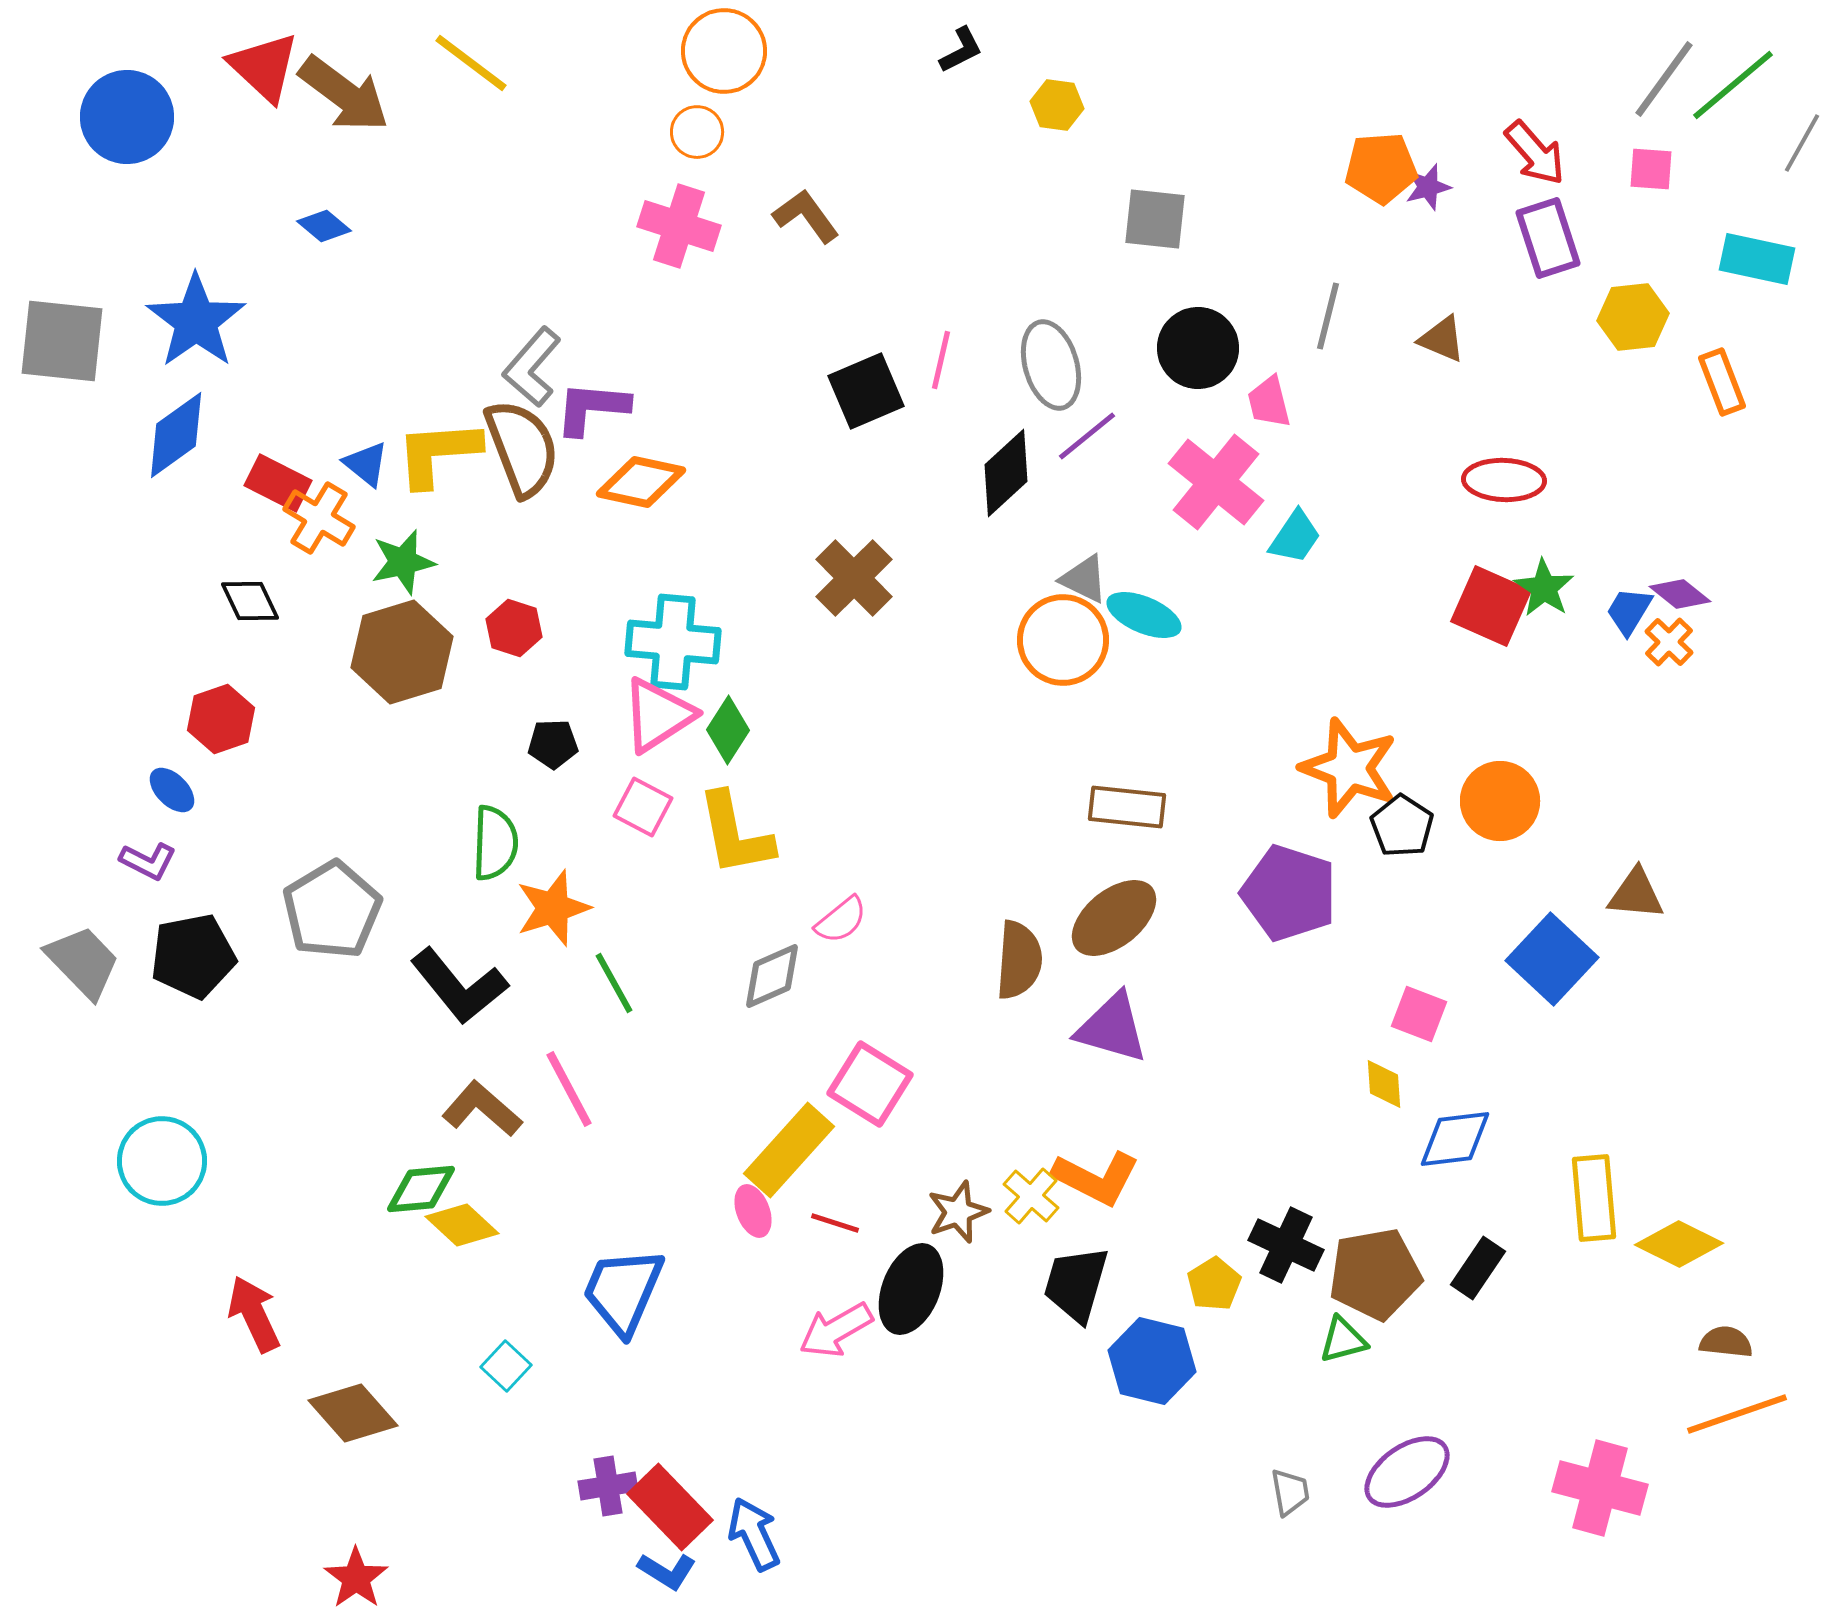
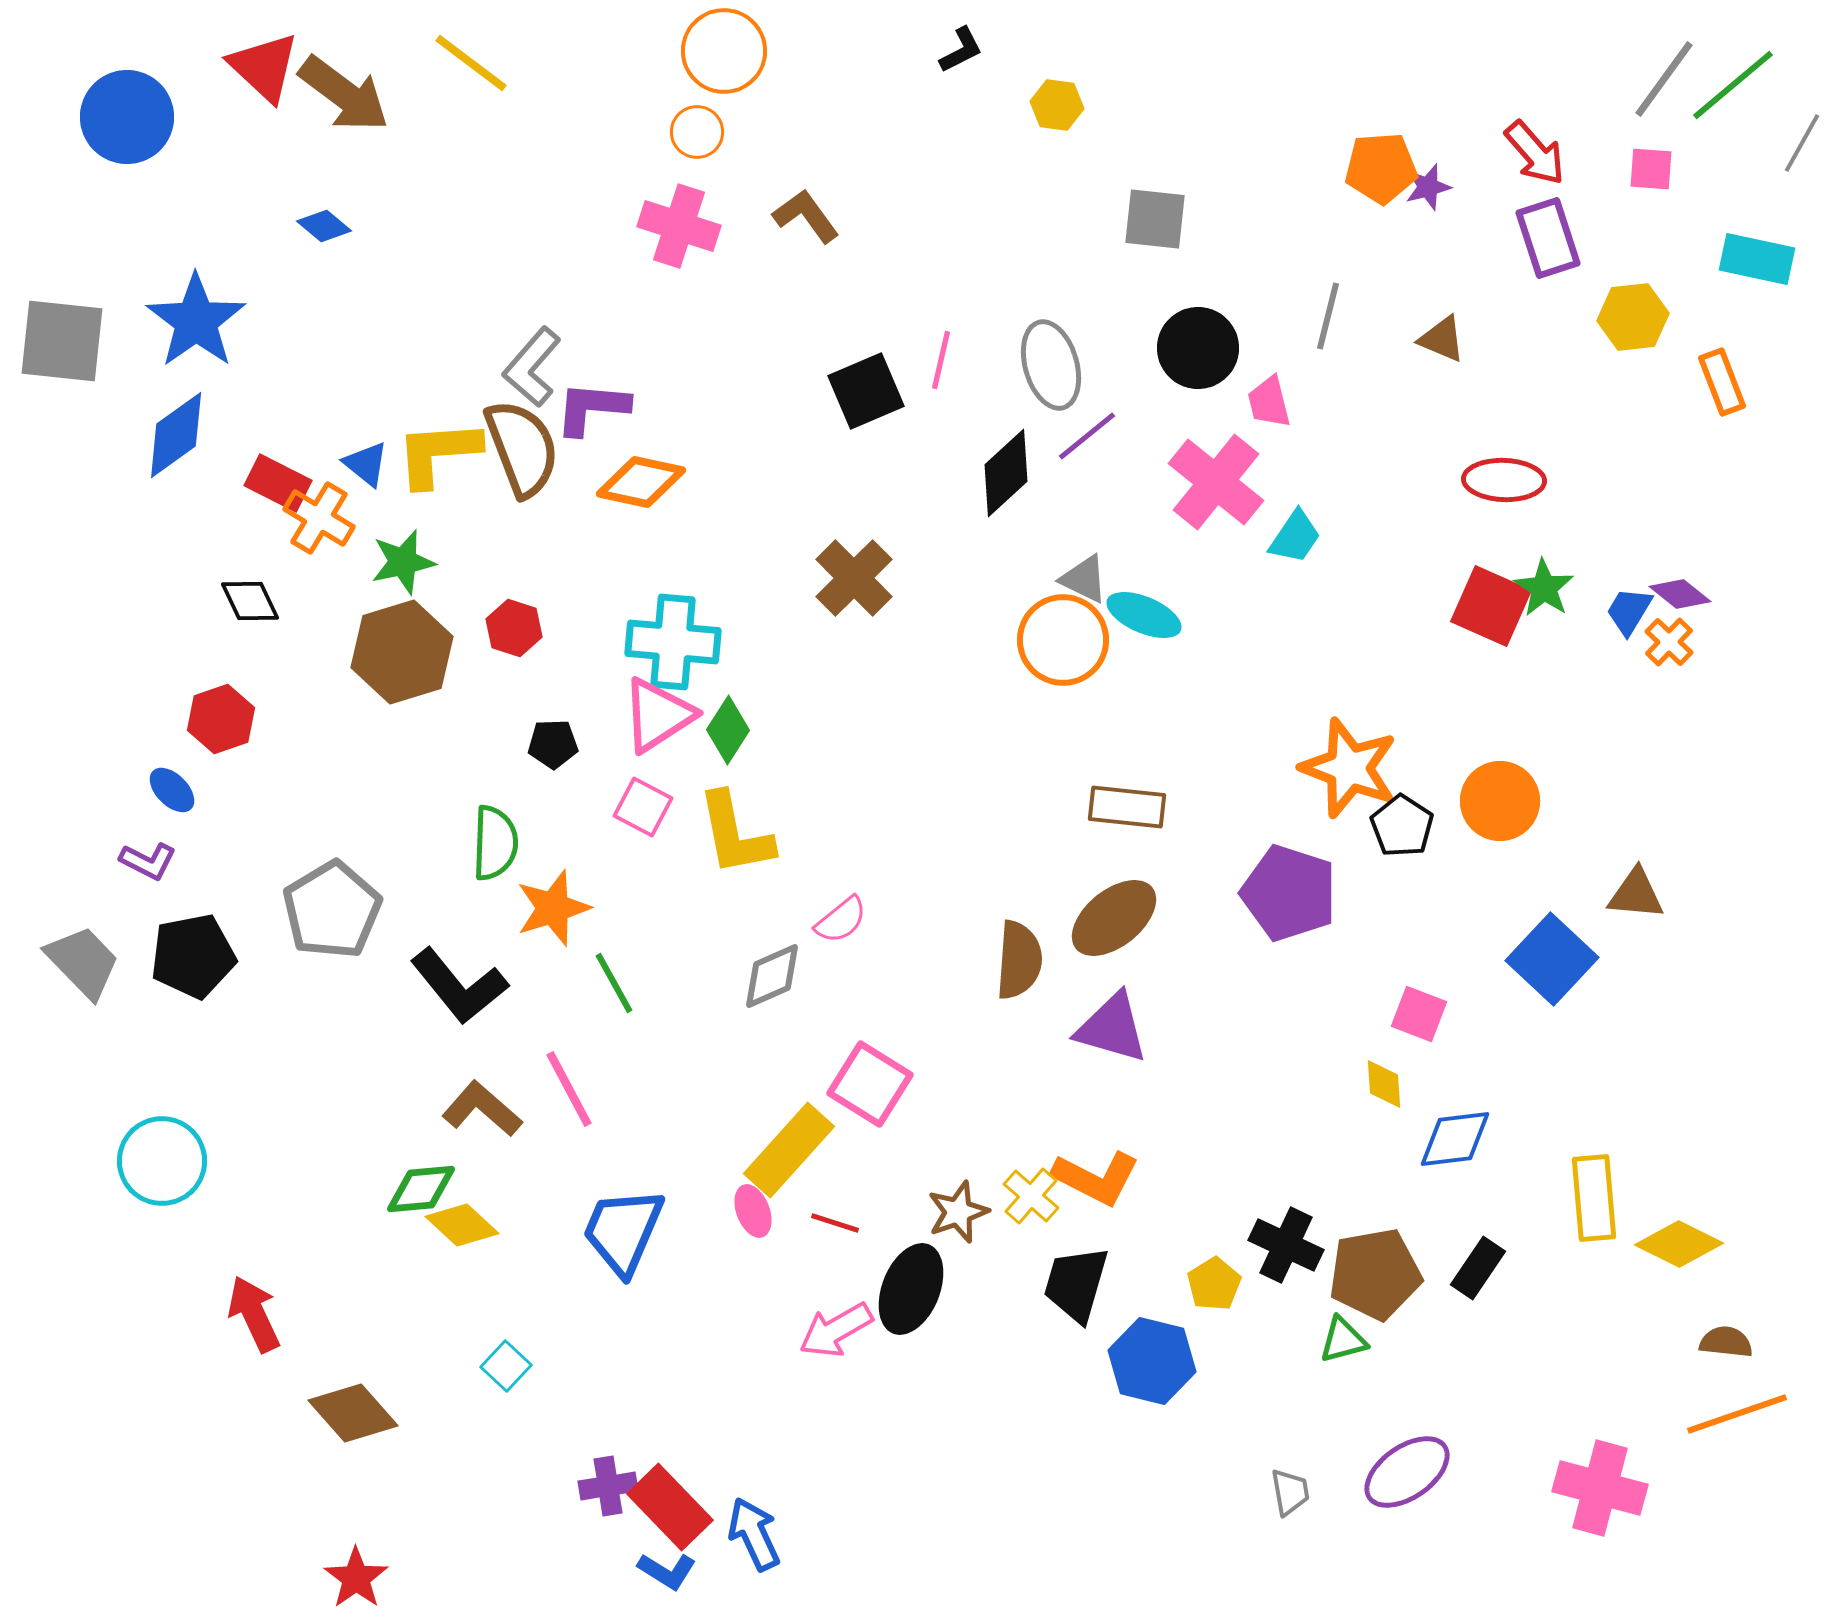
blue trapezoid at (623, 1291): moved 60 px up
